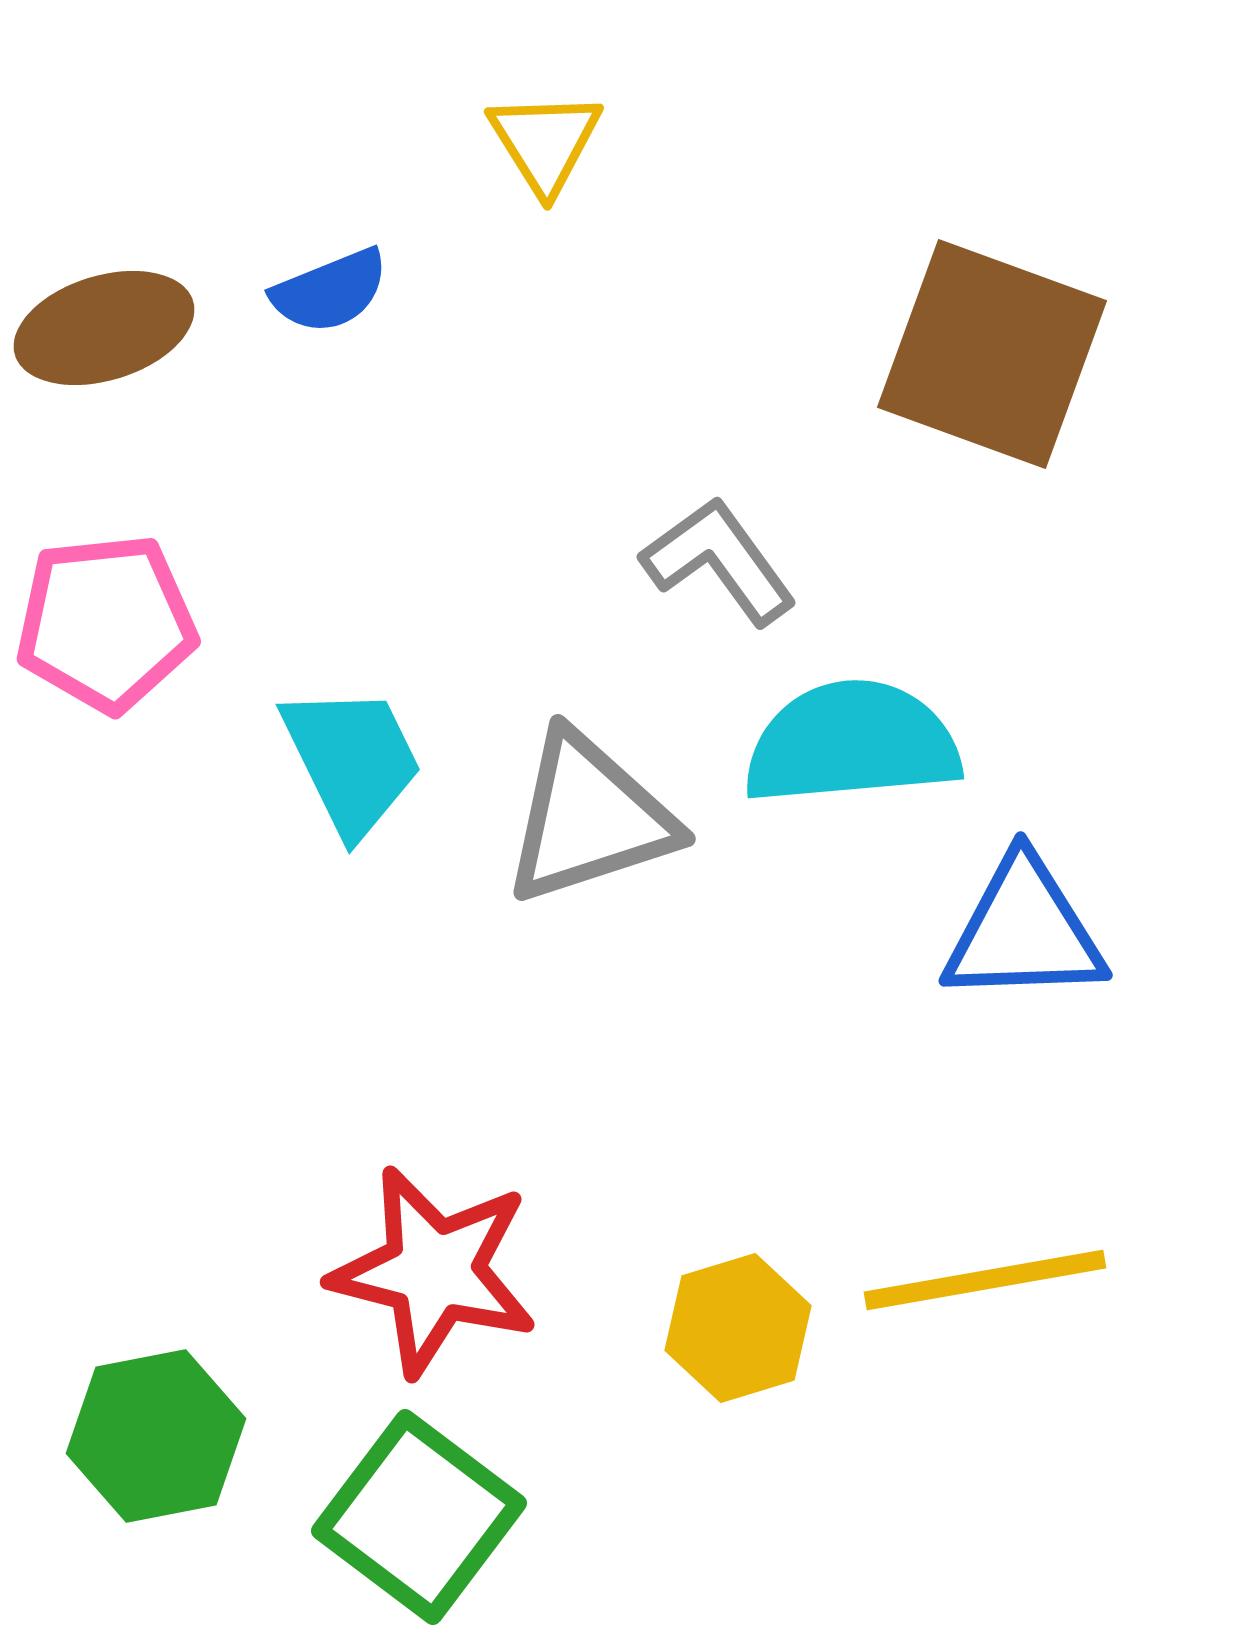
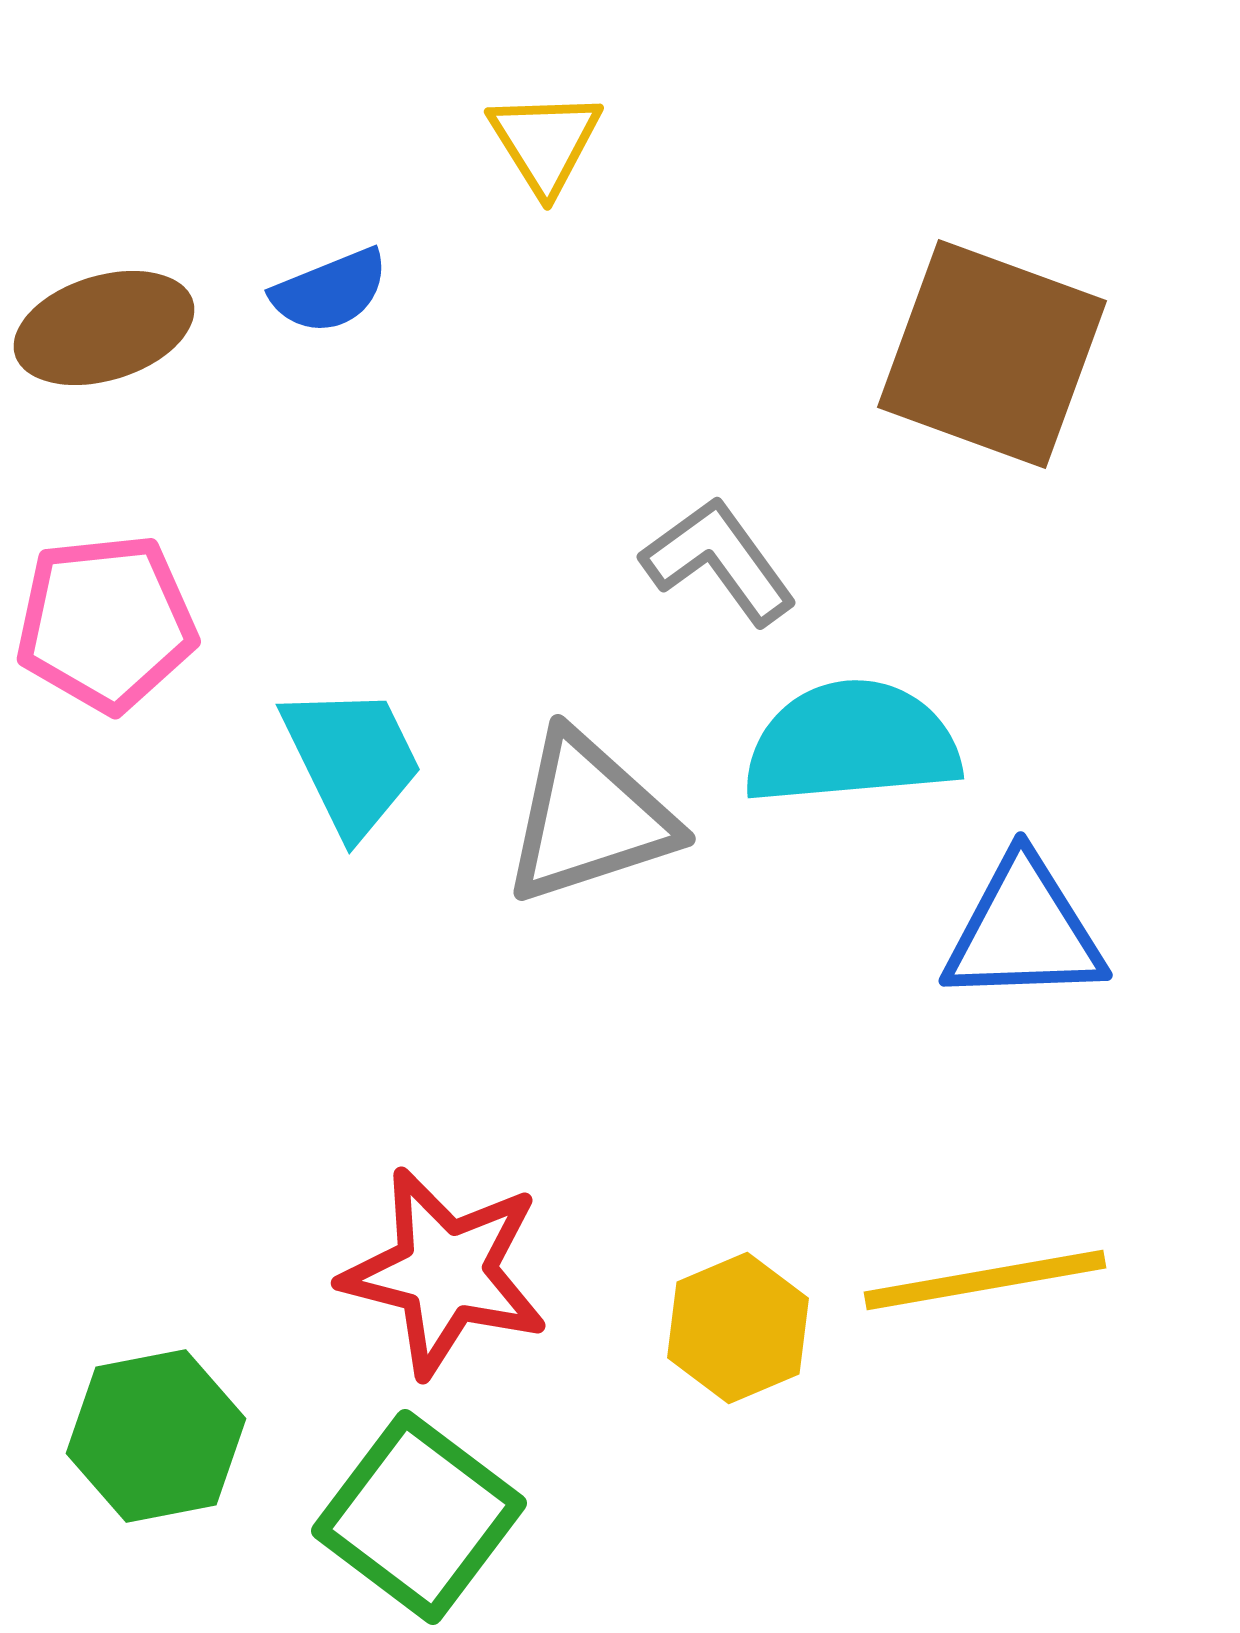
red star: moved 11 px right, 1 px down
yellow hexagon: rotated 6 degrees counterclockwise
